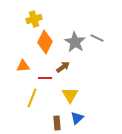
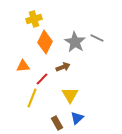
brown arrow: rotated 16 degrees clockwise
red line: moved 3 px left, 1 px down; rotated 48 degrees counterclockwise
brown rectangle: rotated 24 degrees counterclockwise
